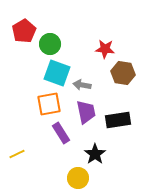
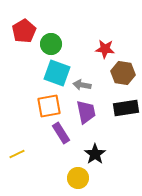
green circle: moved 1 px right
orange square: moved 2 px down
black rectangle: moved 8 px right, 12 px up
